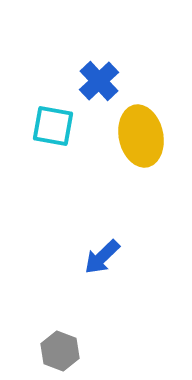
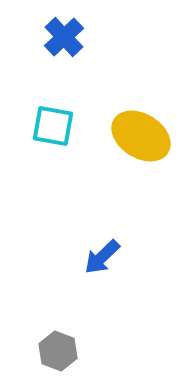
blue cross: moved 35 px left, 44 px up
yellow ellipse: rotated 46 degrees counterclockwise
gray hexagon: moved 2 px left
